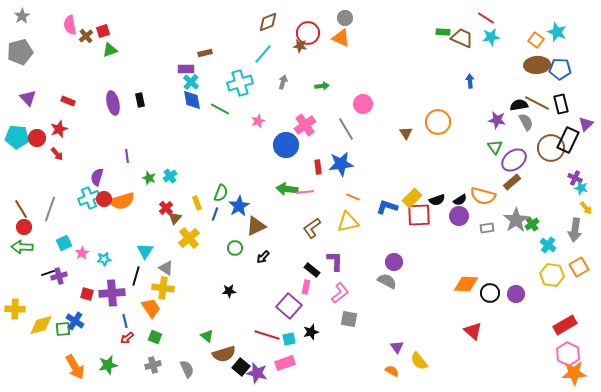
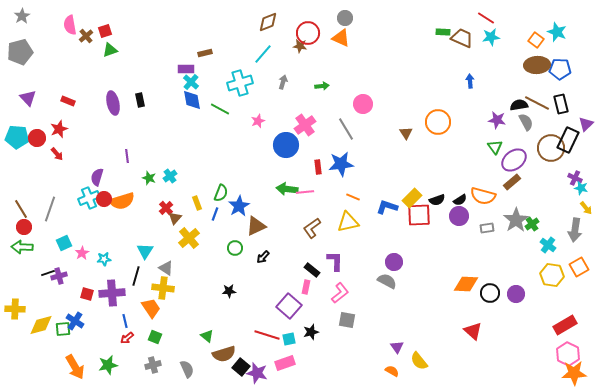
red square at (103, 31): moved 2 px right
gray square at (349, 319): moved 2 px left, 1 px down
